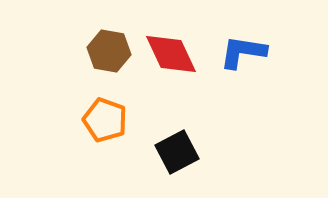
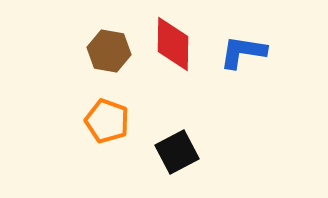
red diamond: moved 2 px right, 10 px up; rotated 26 degrees clockwise
orange pentagon: moved 2 px right, 1 px down
